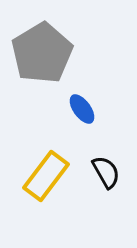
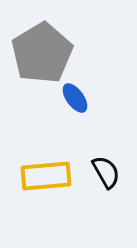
blue ellipse: moved 7 px left, 11 px up
yellow rectangle: rotated 48 degrees clockwise
